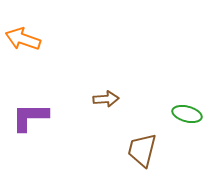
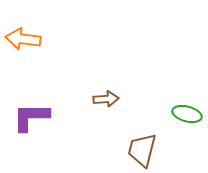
orange arrow: rotated 12 degrees counterclockwise
purple L-shape: moved 1 px right
